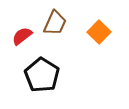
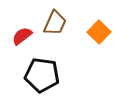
black pentagon: rotated 24 degrees counterclockwise
